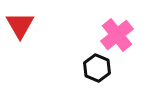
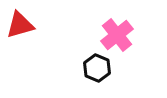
red triangle: rotated 44 degrees clockwise
